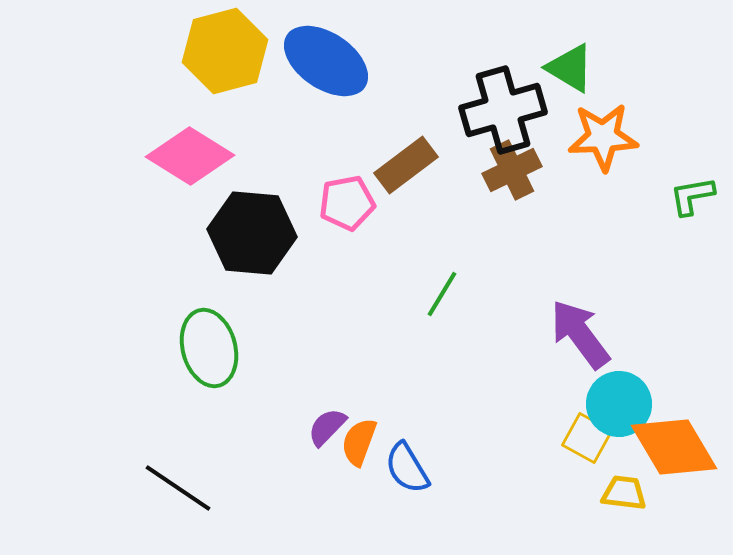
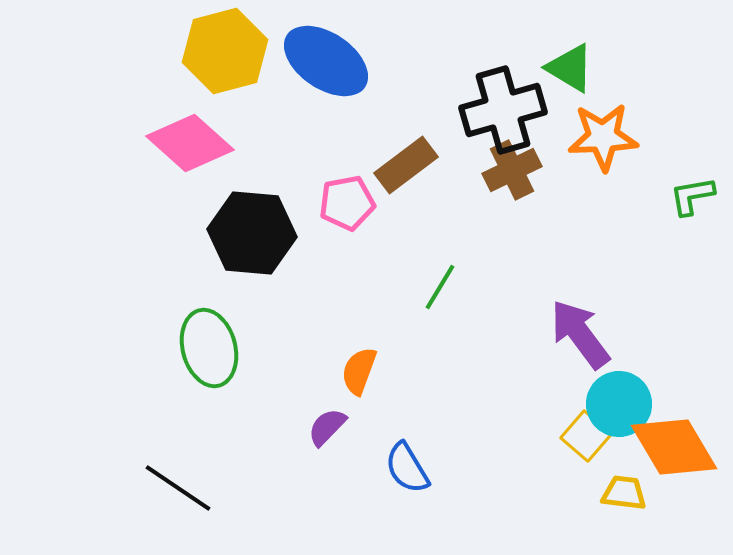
pink diamond: moved 13 px up; rotated 10 degrees clockwise
green line: moved 2 px left, 7 px up
yellow square: moved 1 px left, 2 px up; rotated 12 degrees clockwise
orange semicircle: moved 71 px up
